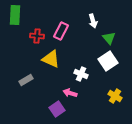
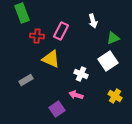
green rectangle: moved 7 px right, 2 px up; rotated 24 degrees counterclockwise
green triangle: moved 4 px right; rotated 48 degrees clockwise
pink arrow: moved 6 px right, 2 px down
